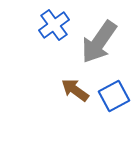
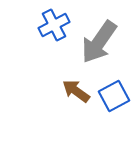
blue cross: rotated 8 degrees clockwise
brown arrow: moved 1 px right, 1 px down
